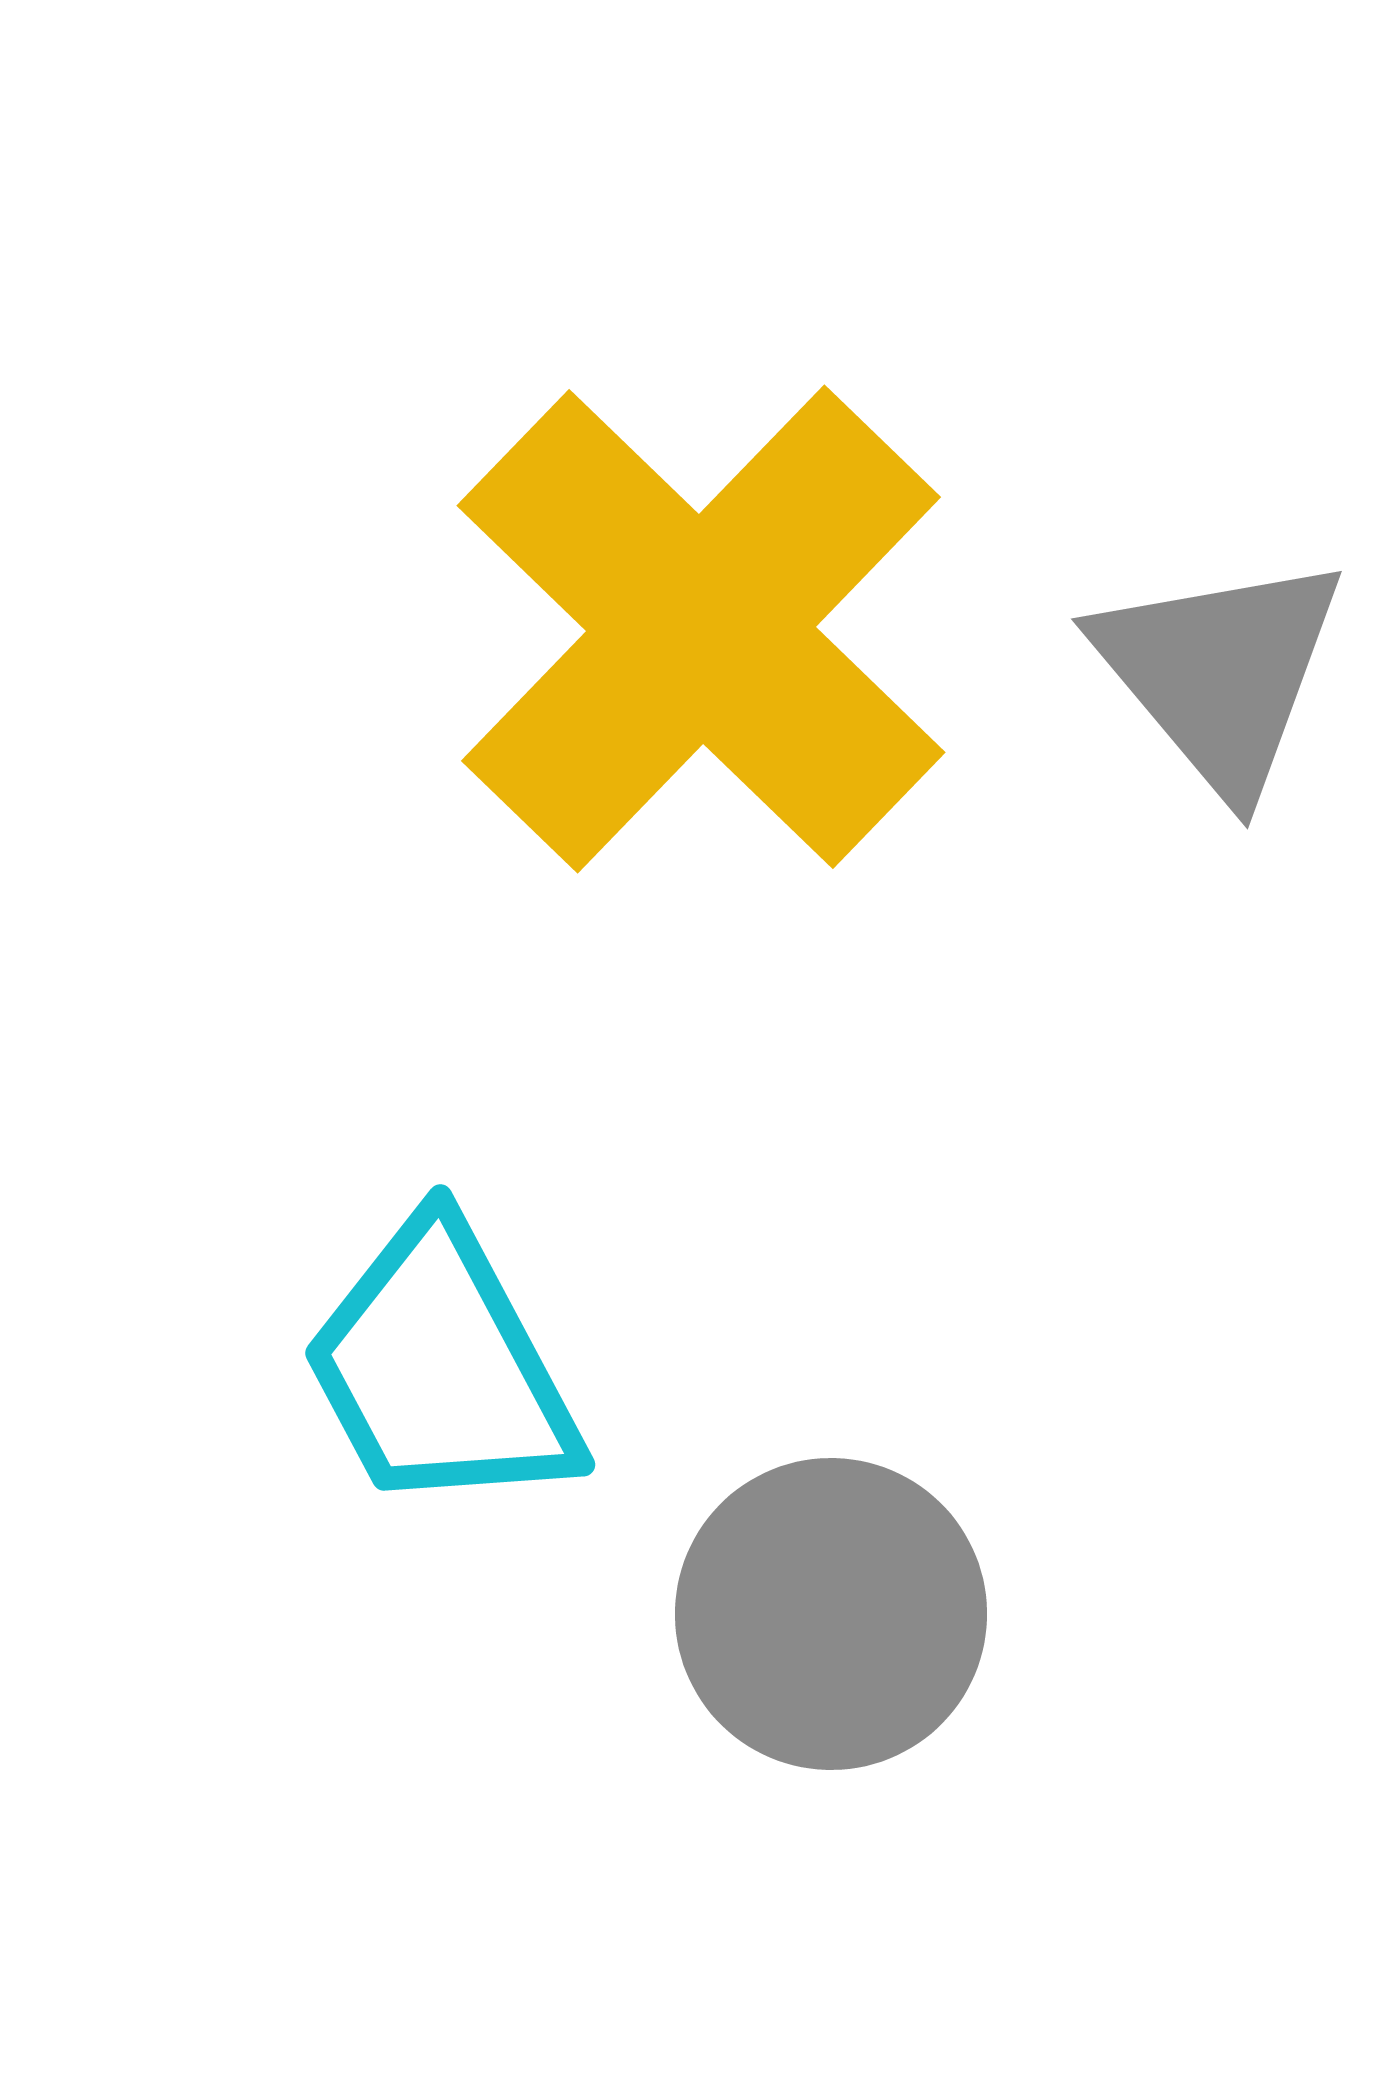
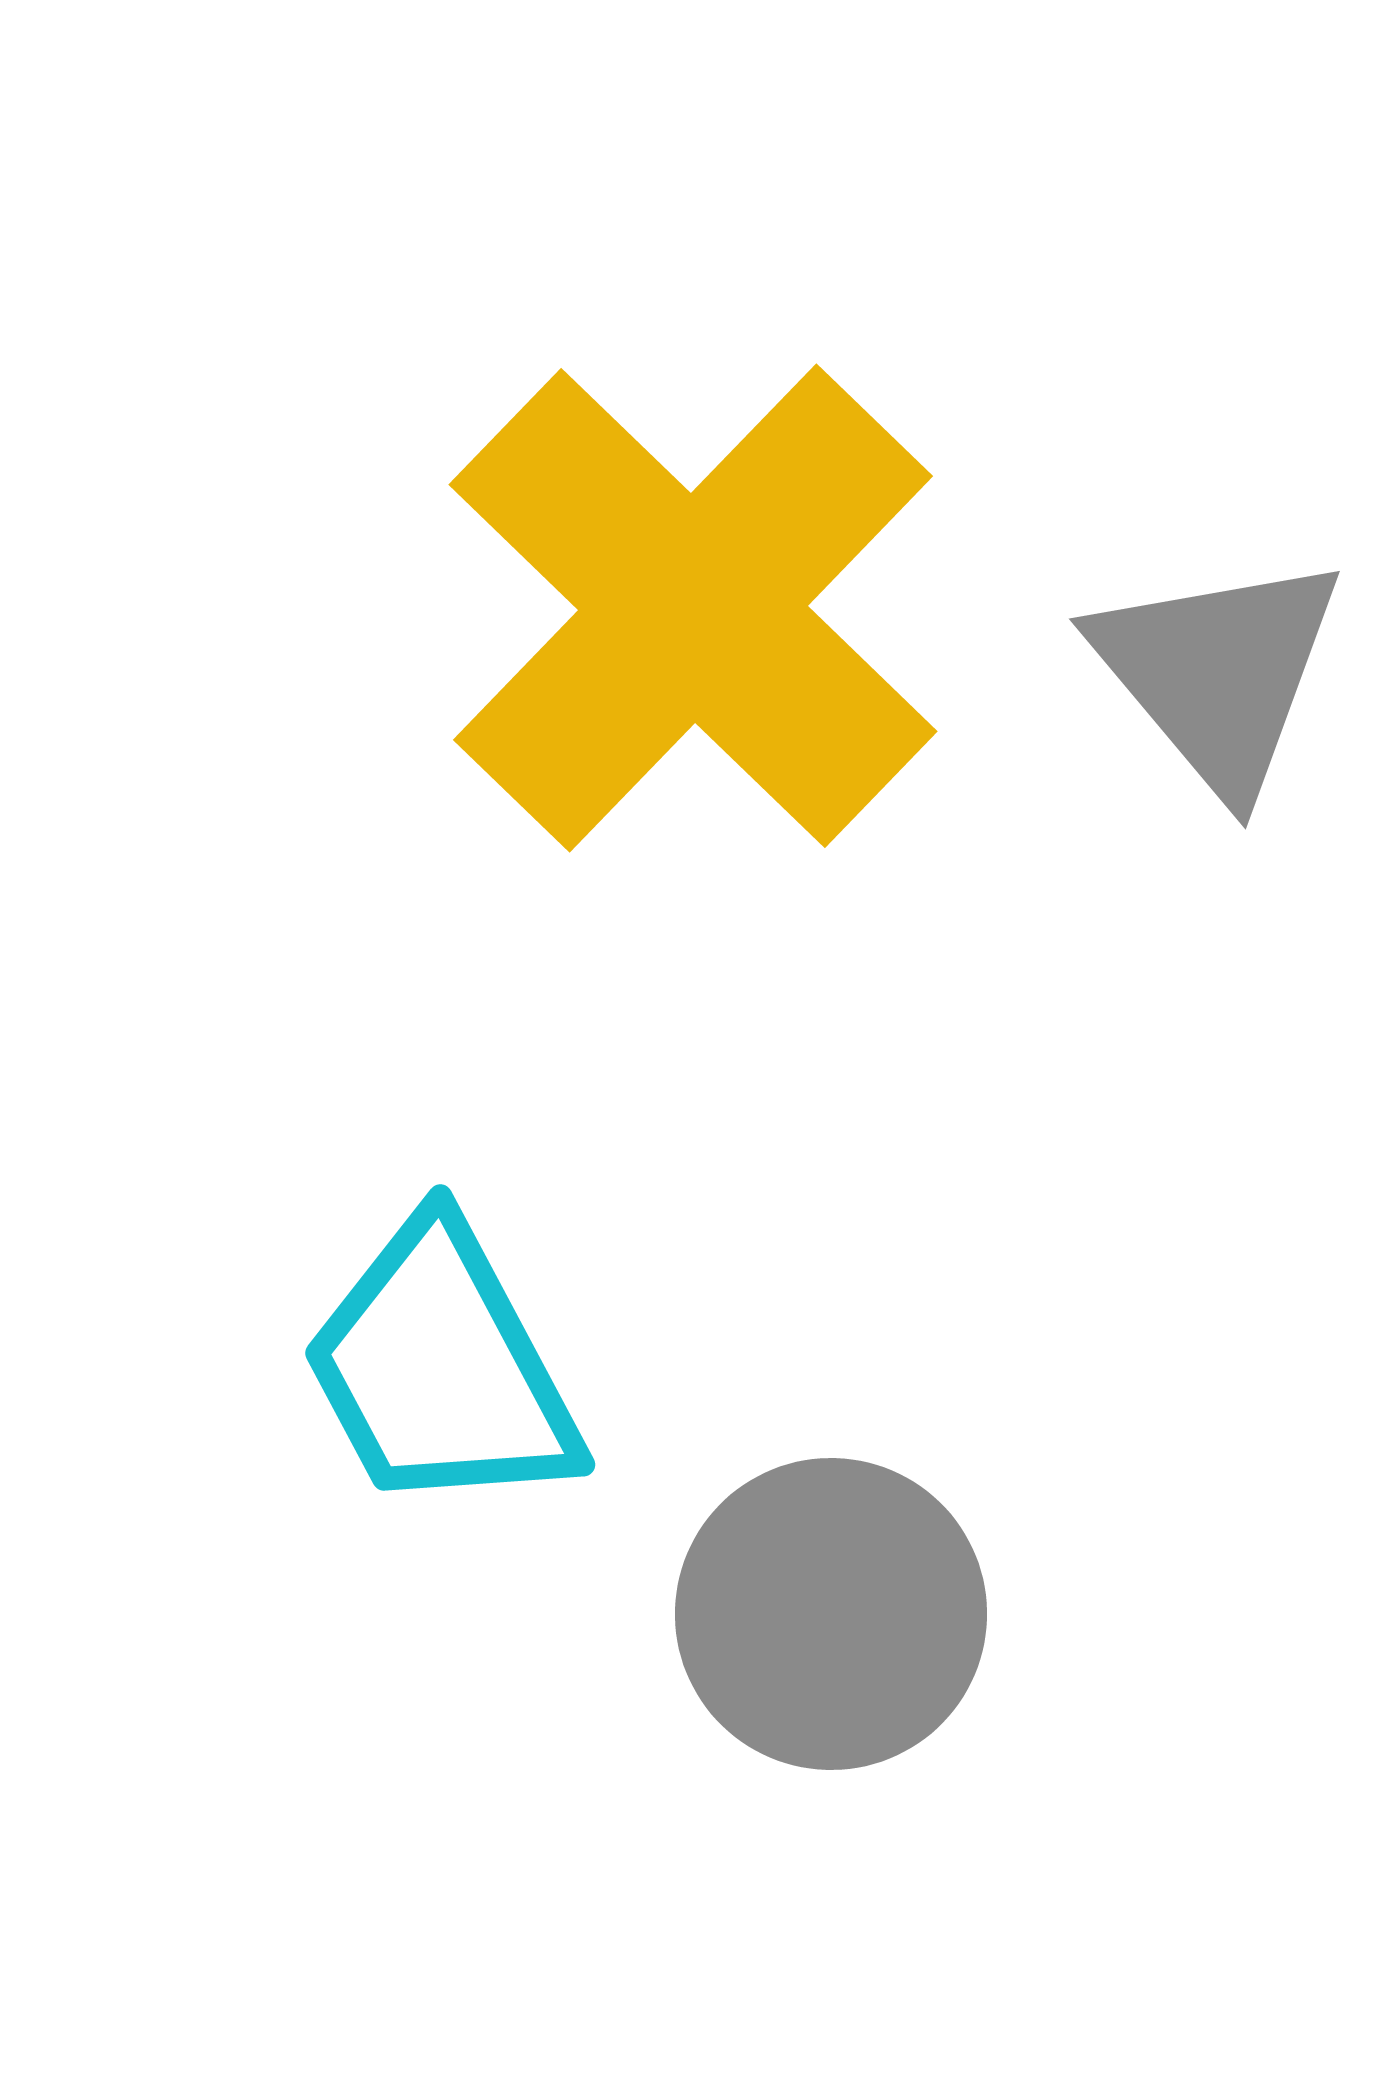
yellow cross: moved 8 px left, 21 px up
gray triangle: moved 2 px left
